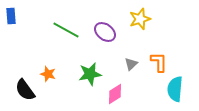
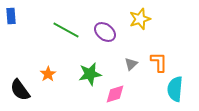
orange star: rotated 21 degrees clockwise
black semicircle: moved 5 px left
pink diamond: rotated 15 degrees clockwise
